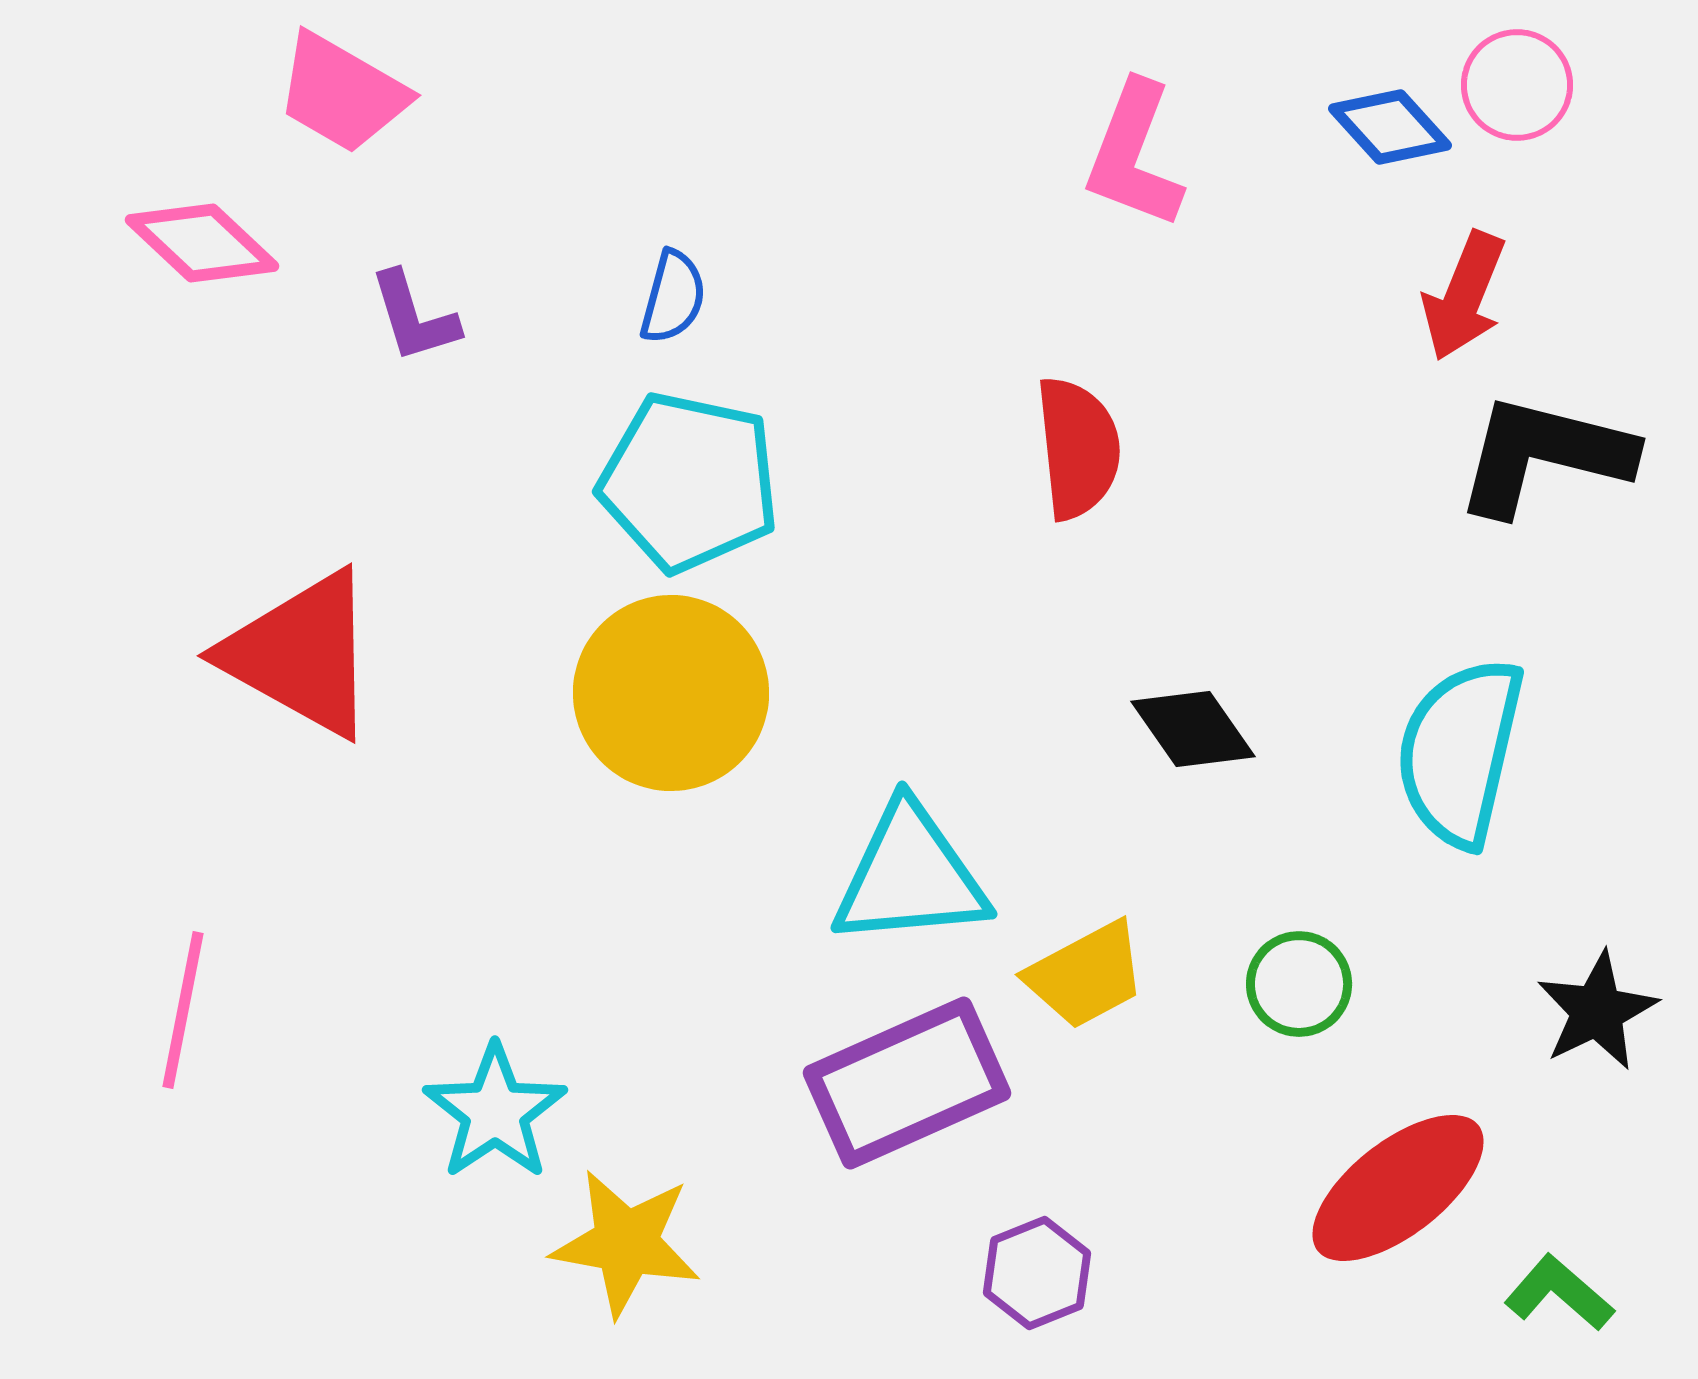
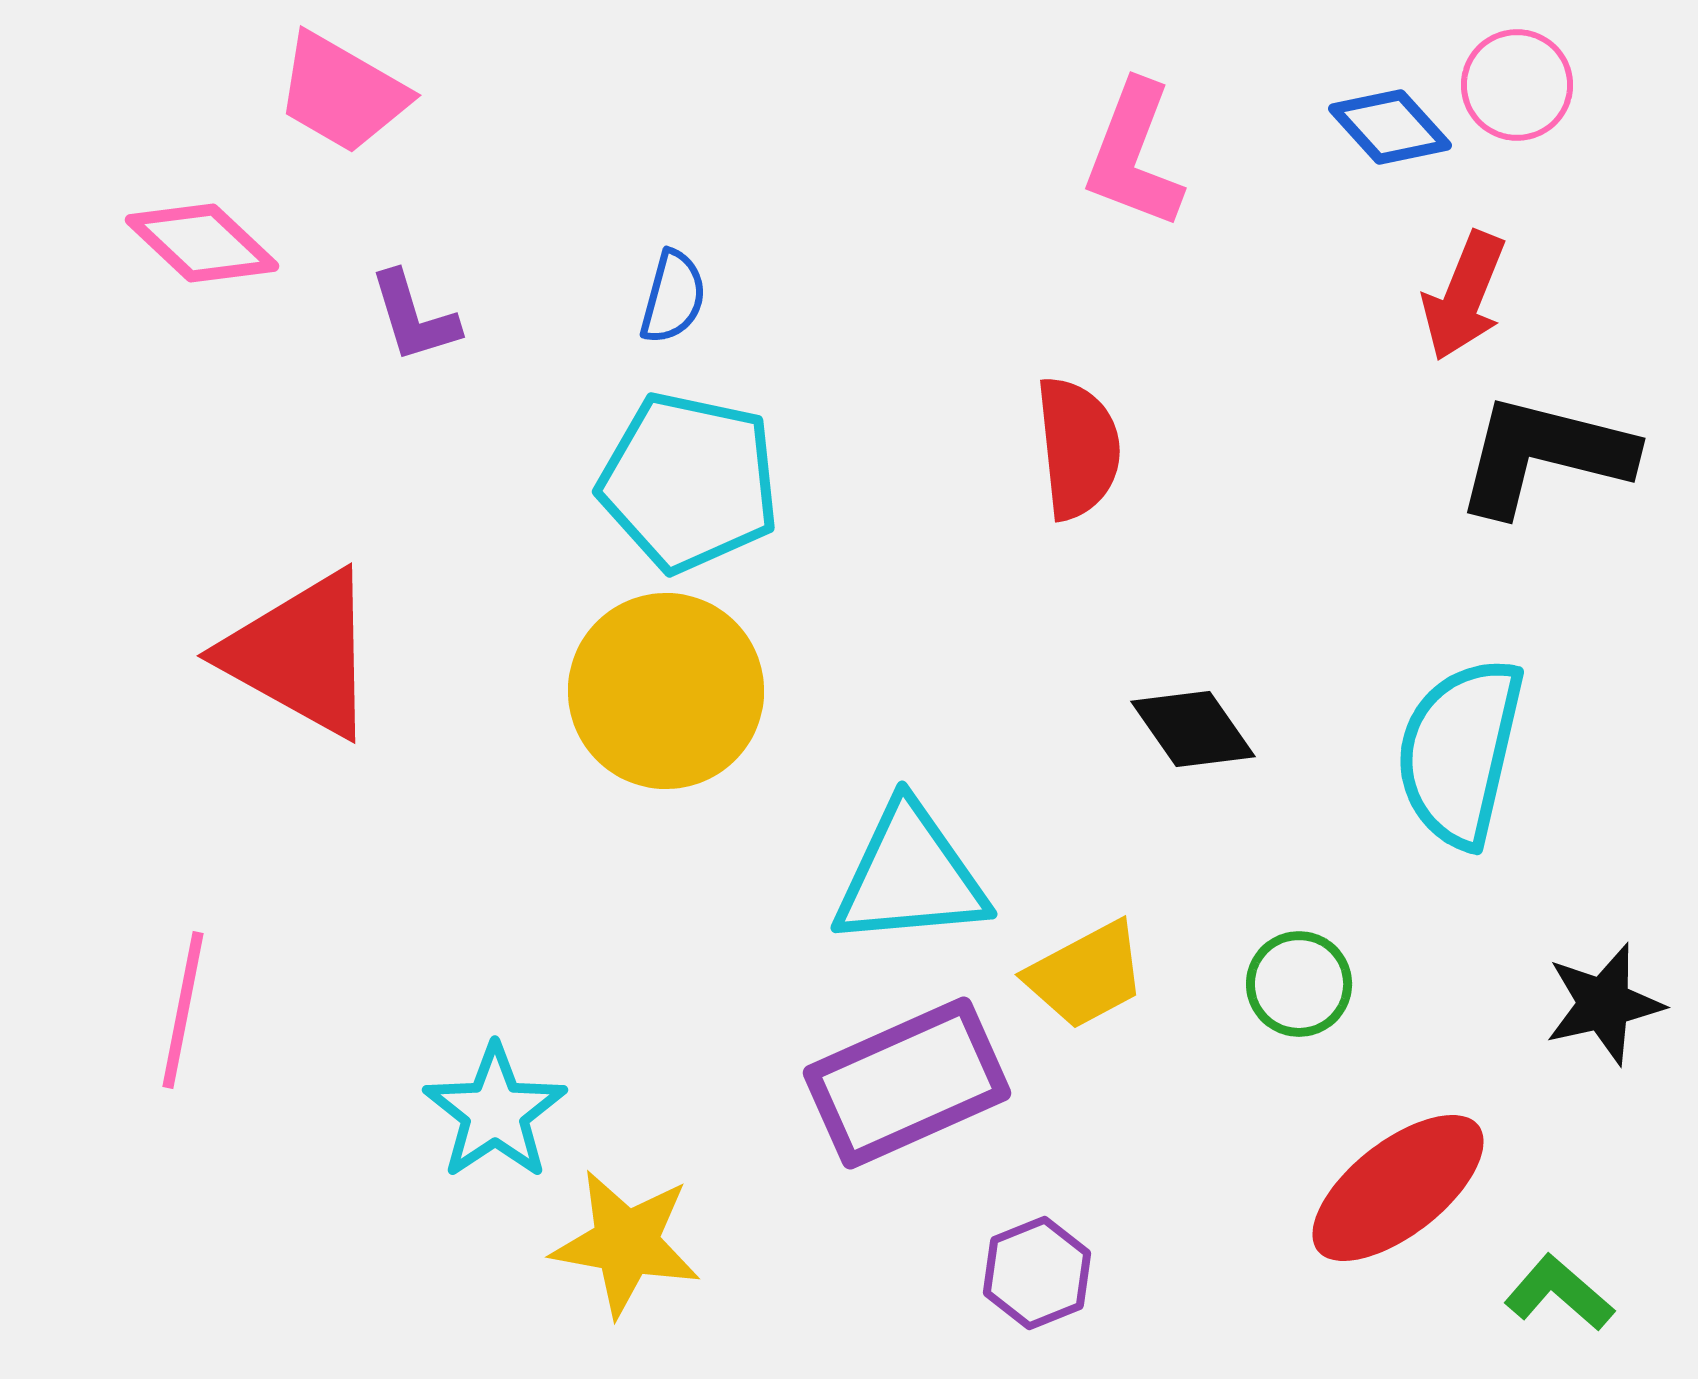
yellow circle: moved 5 px left, 2 px up
black star: moved 7 px right, 7 px up; rotated 13 degrees clockwise
